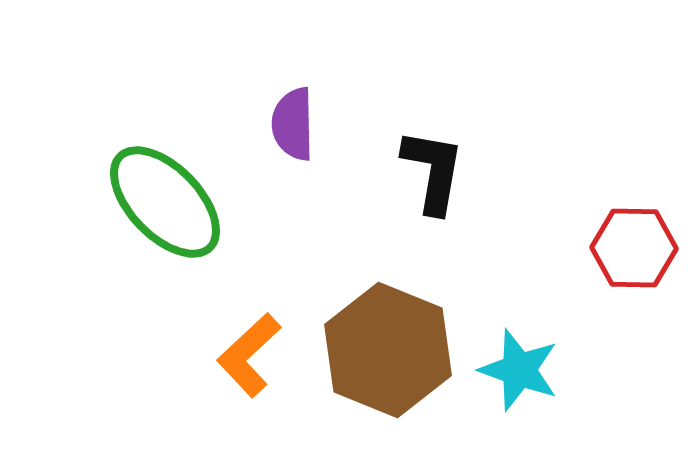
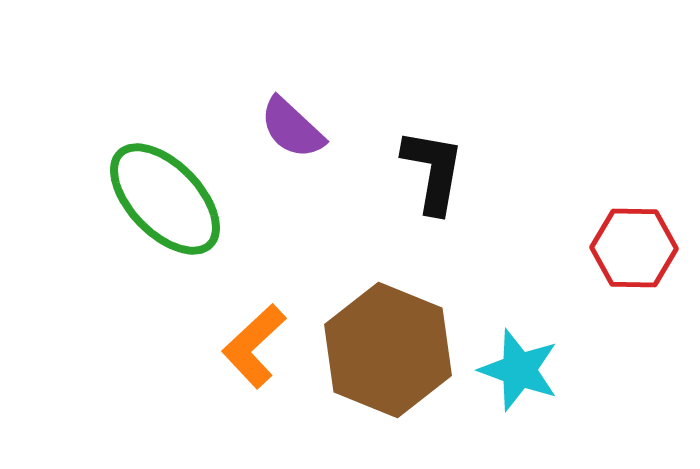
purple semicircle: moved 1 px left, 4 px down; rotated 46 degrees counterclockwise
green ellipse: moved 3 px up
orange L-shape: moved 5 px right, 9 px up
